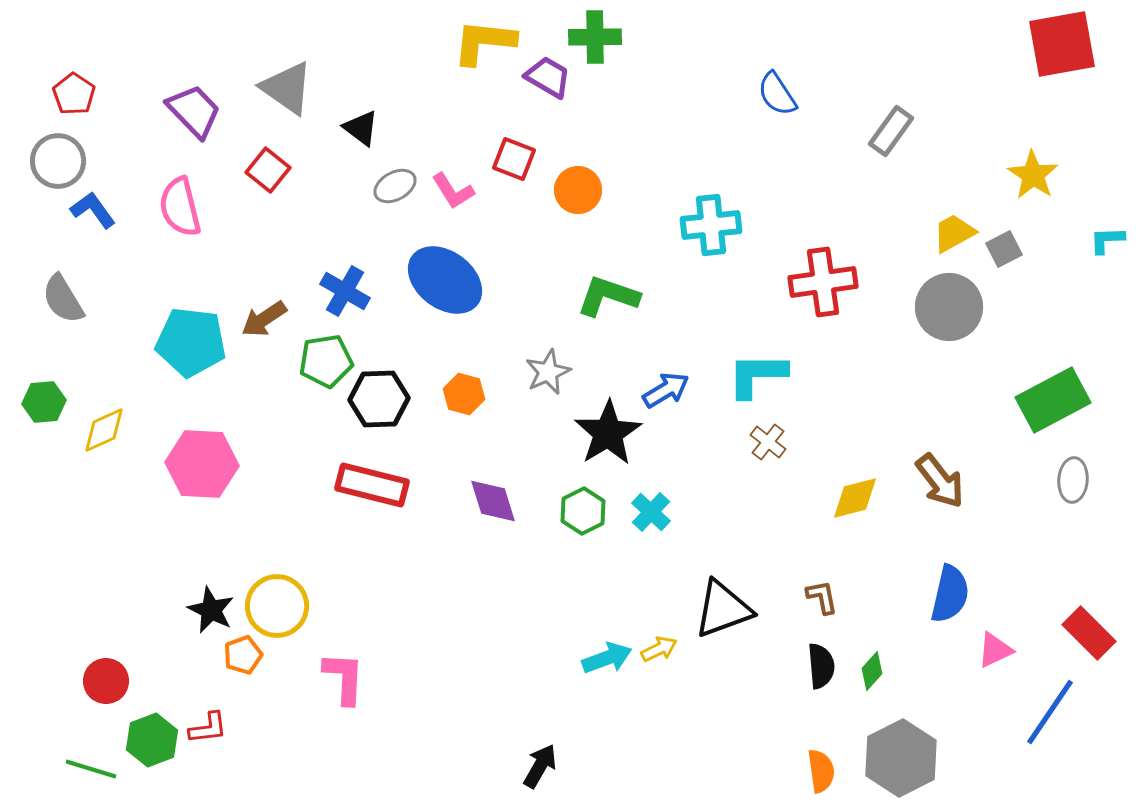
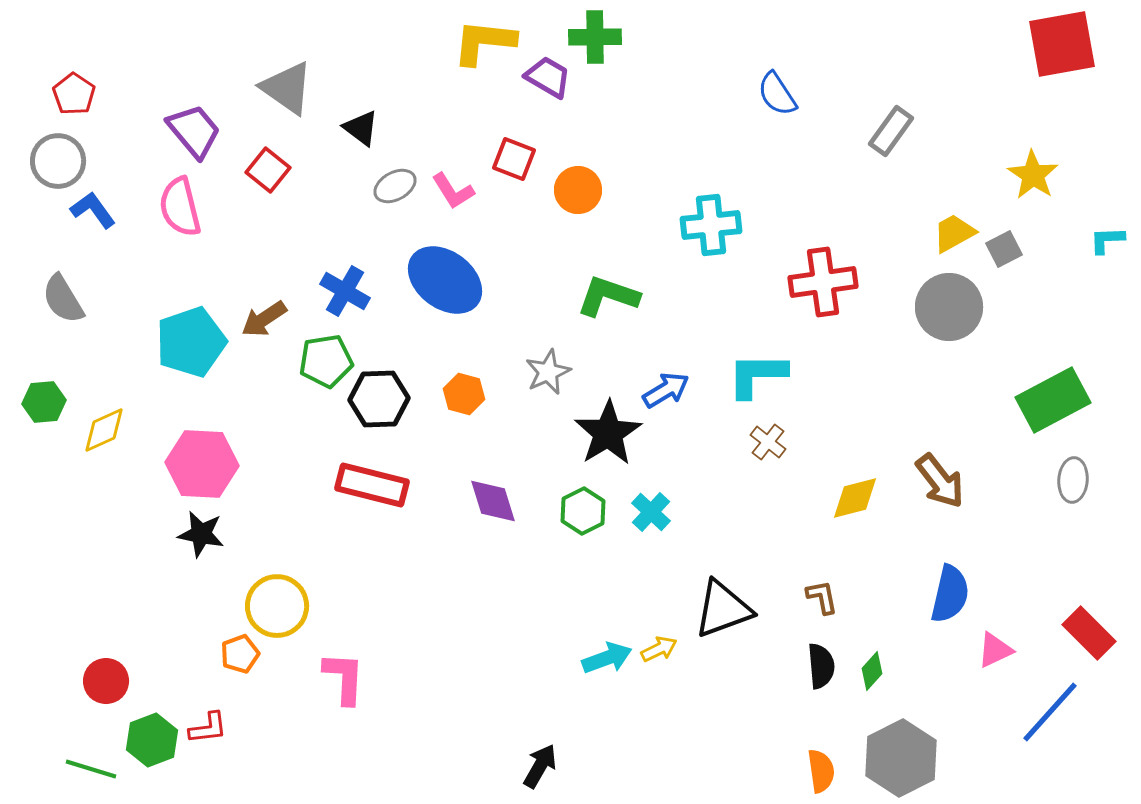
purple trapezoid at (194, 111): moved 20 px down; rotated 4 degrees clockwise
cyan pentagon at (191, 342): rotated 26 degrees counterclockwise
black star at (211, 610): moved 10 px left, 76 px up; rotated 15 degrees counterclockwise
orange pentagon at (243, 655): moved 3 px left, 1 px up
blue line at (1050, 712): rotated 8 degrees clockwise
